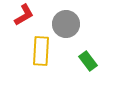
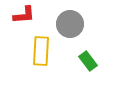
red L-shape: rotated 25 degrees clockwise
gray circle: moved 4 px right
